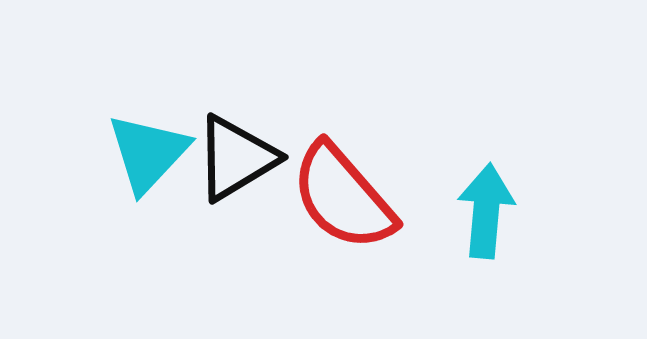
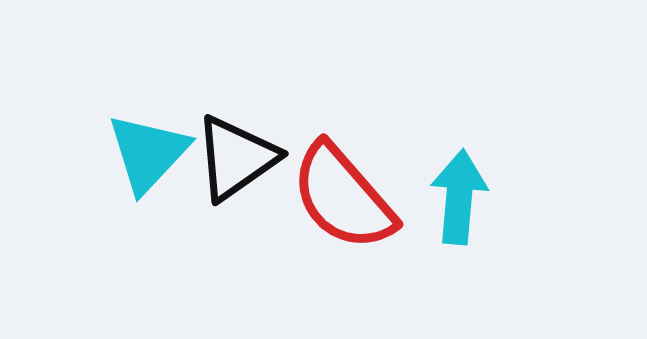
black triangle: rotated 4 degrees counterclockwise
cyan arrow: moved 27 px left, 14 px up
